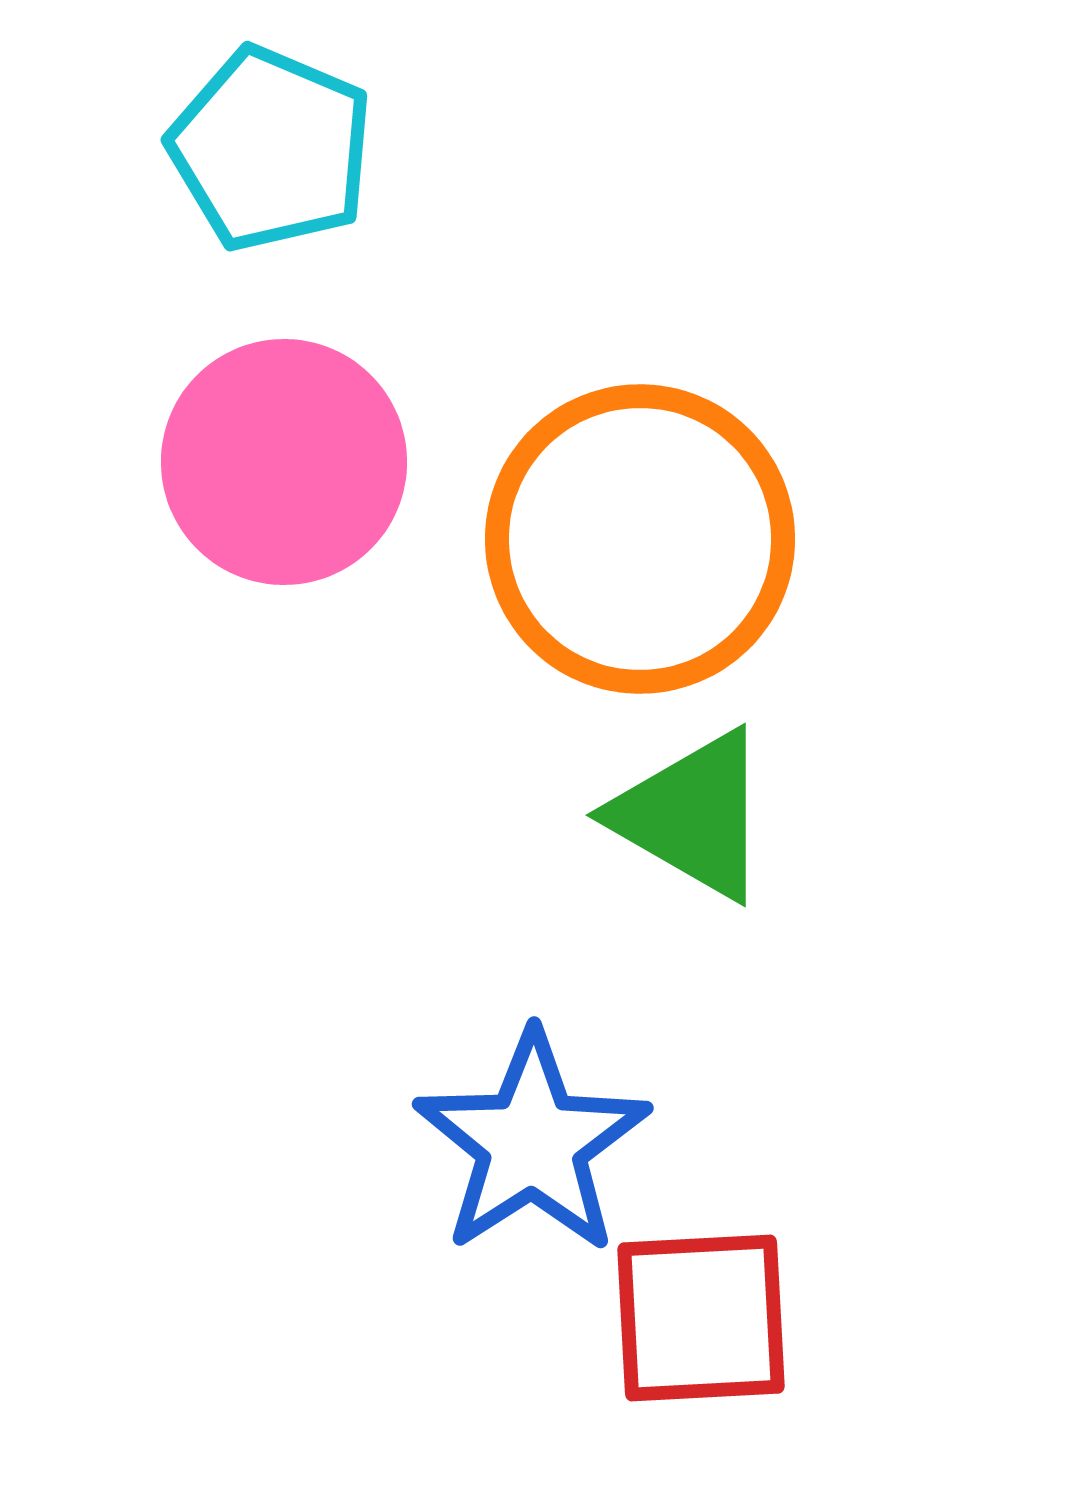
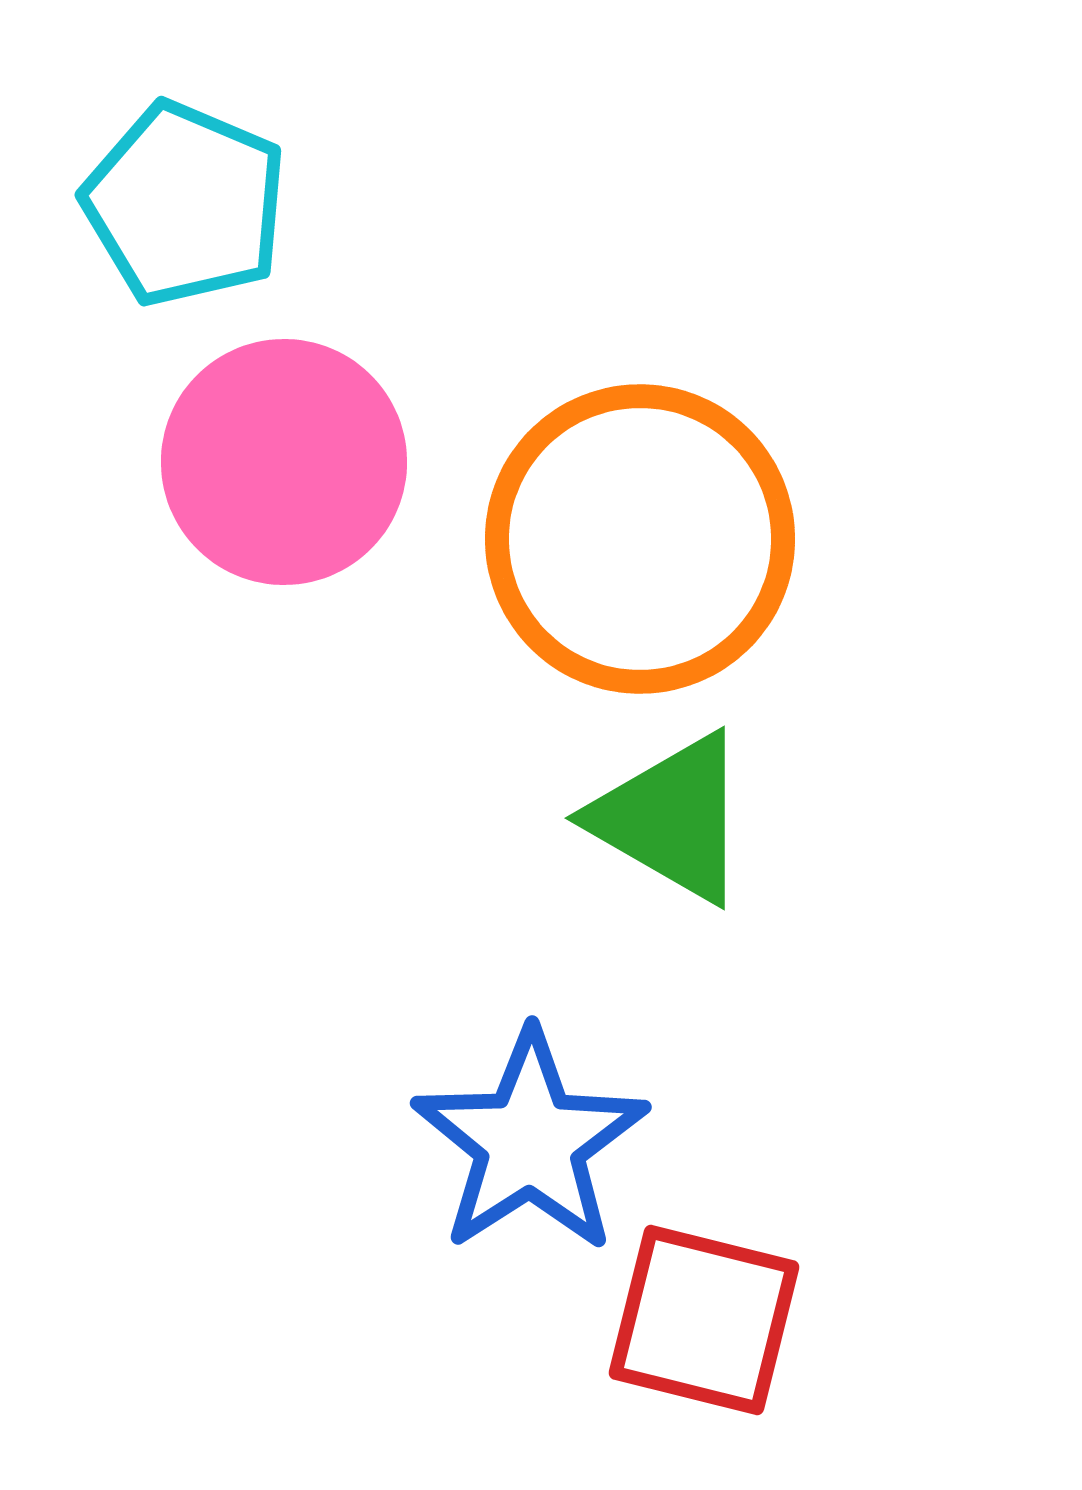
cyan pentagon: moved 86 px left, 55 px down
green triangle: moved 21 px left, 3 px down
blue star: moved 2 px left, 1 px up
red square: moved 3 px right, 2 px down; rotated 17 degrees clockwise
